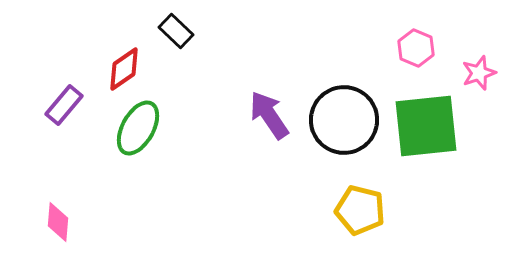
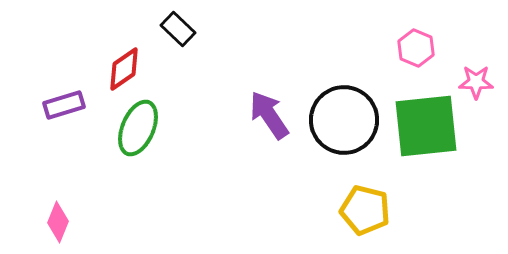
black rectangle: moved 2 px right, 2 px up
pink star: moved 3 px left, 9 px down; rotated 20 degrees clockwise
purple rectangle: rotated 33 degrees clockwise
green ellipse: rotated 6 degrees counterclockwise
yellow pentagon: moved 5 px right
pink diamond: rotated 18 degrees clockwise
